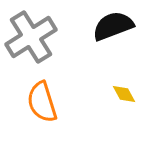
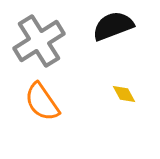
gray cross: moved 8 px right, 4 px down
orange semicircle: rotated 18 degrees counterclockwise
